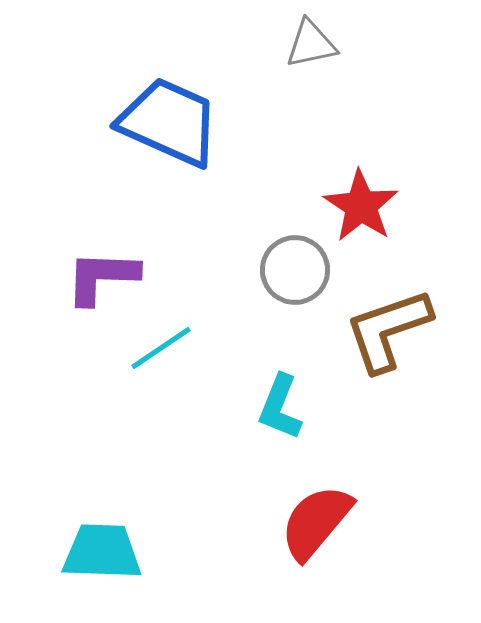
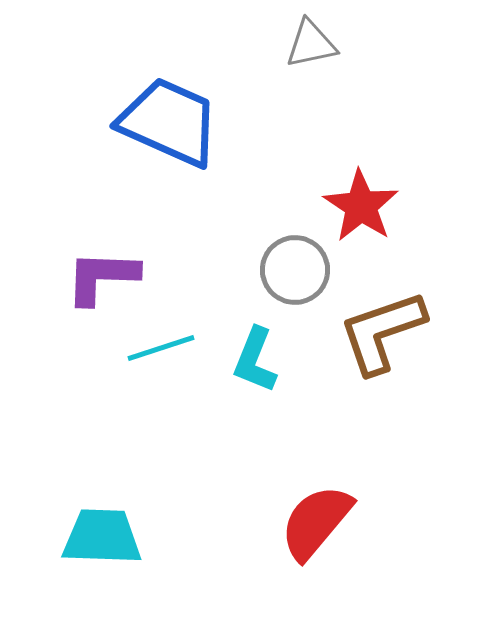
brown L-shape: moved 6 px left, 2 px down
cyan line: rotated 16 degrees clockwise
cyan L-shape: moved 25 px left, 47 px up
cyan trapezoid: moved 15 px up
